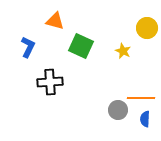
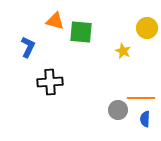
green square: moved 14 px up; rotated 20 degrees counterclockwise
